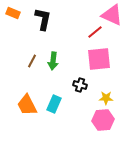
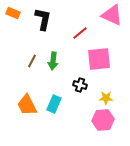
red line: moved 15 px left, 1 px down
